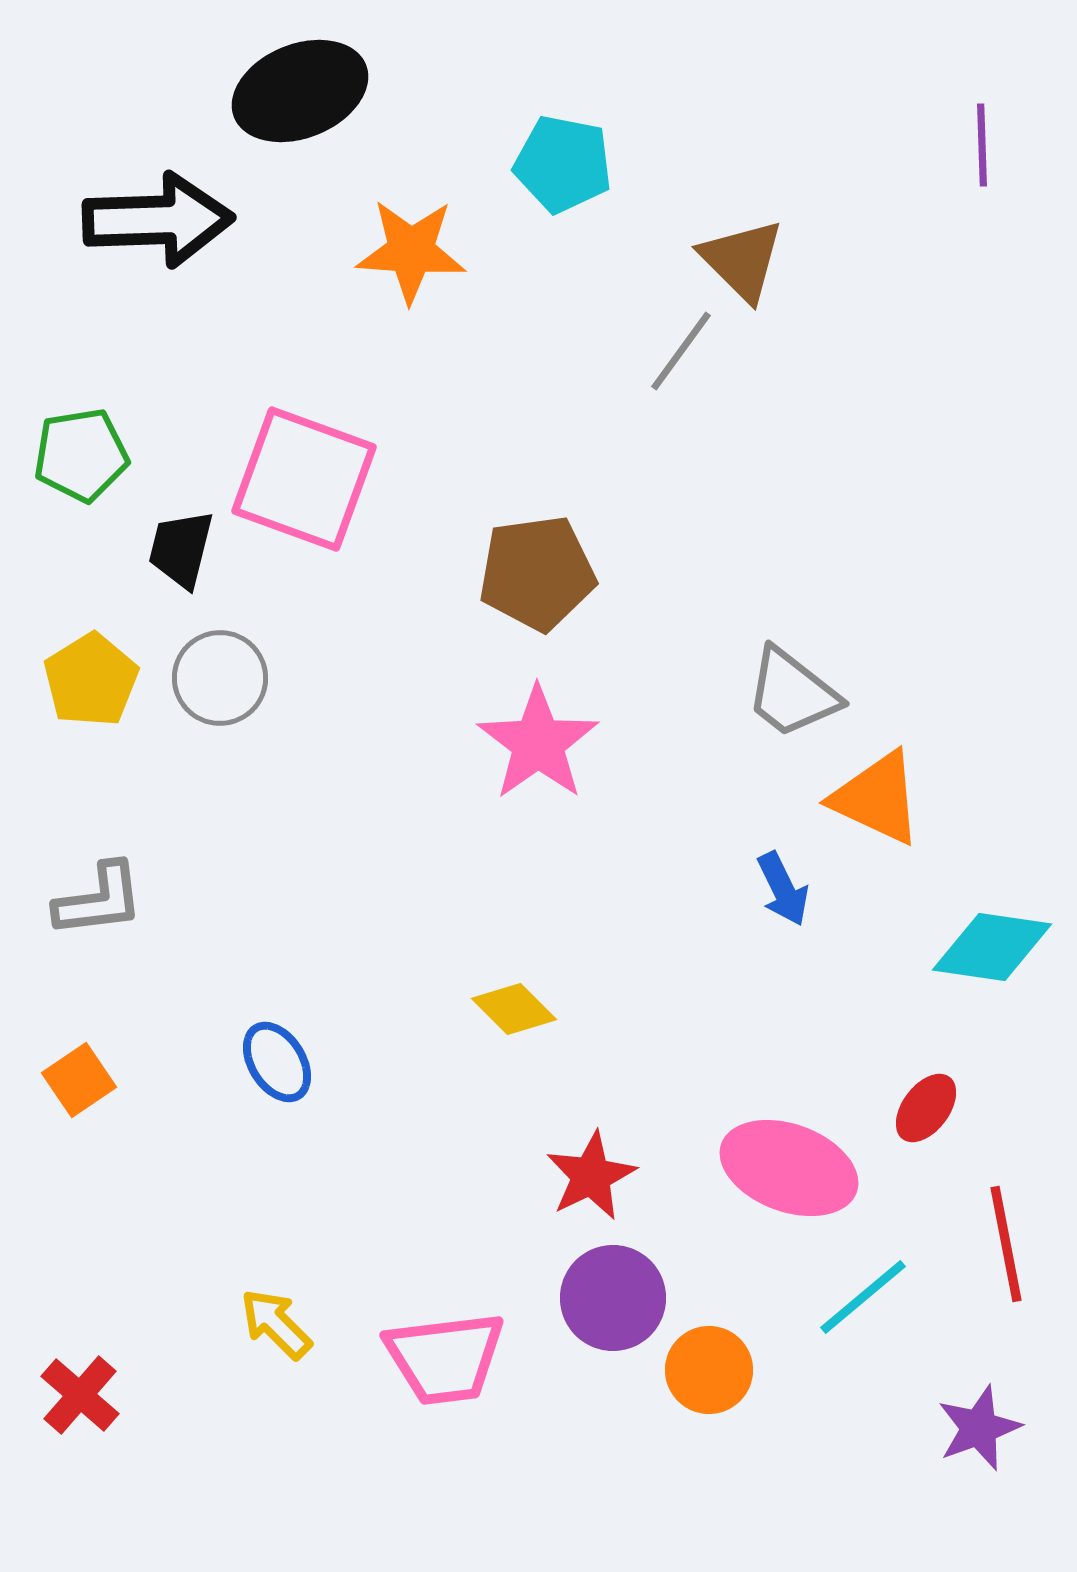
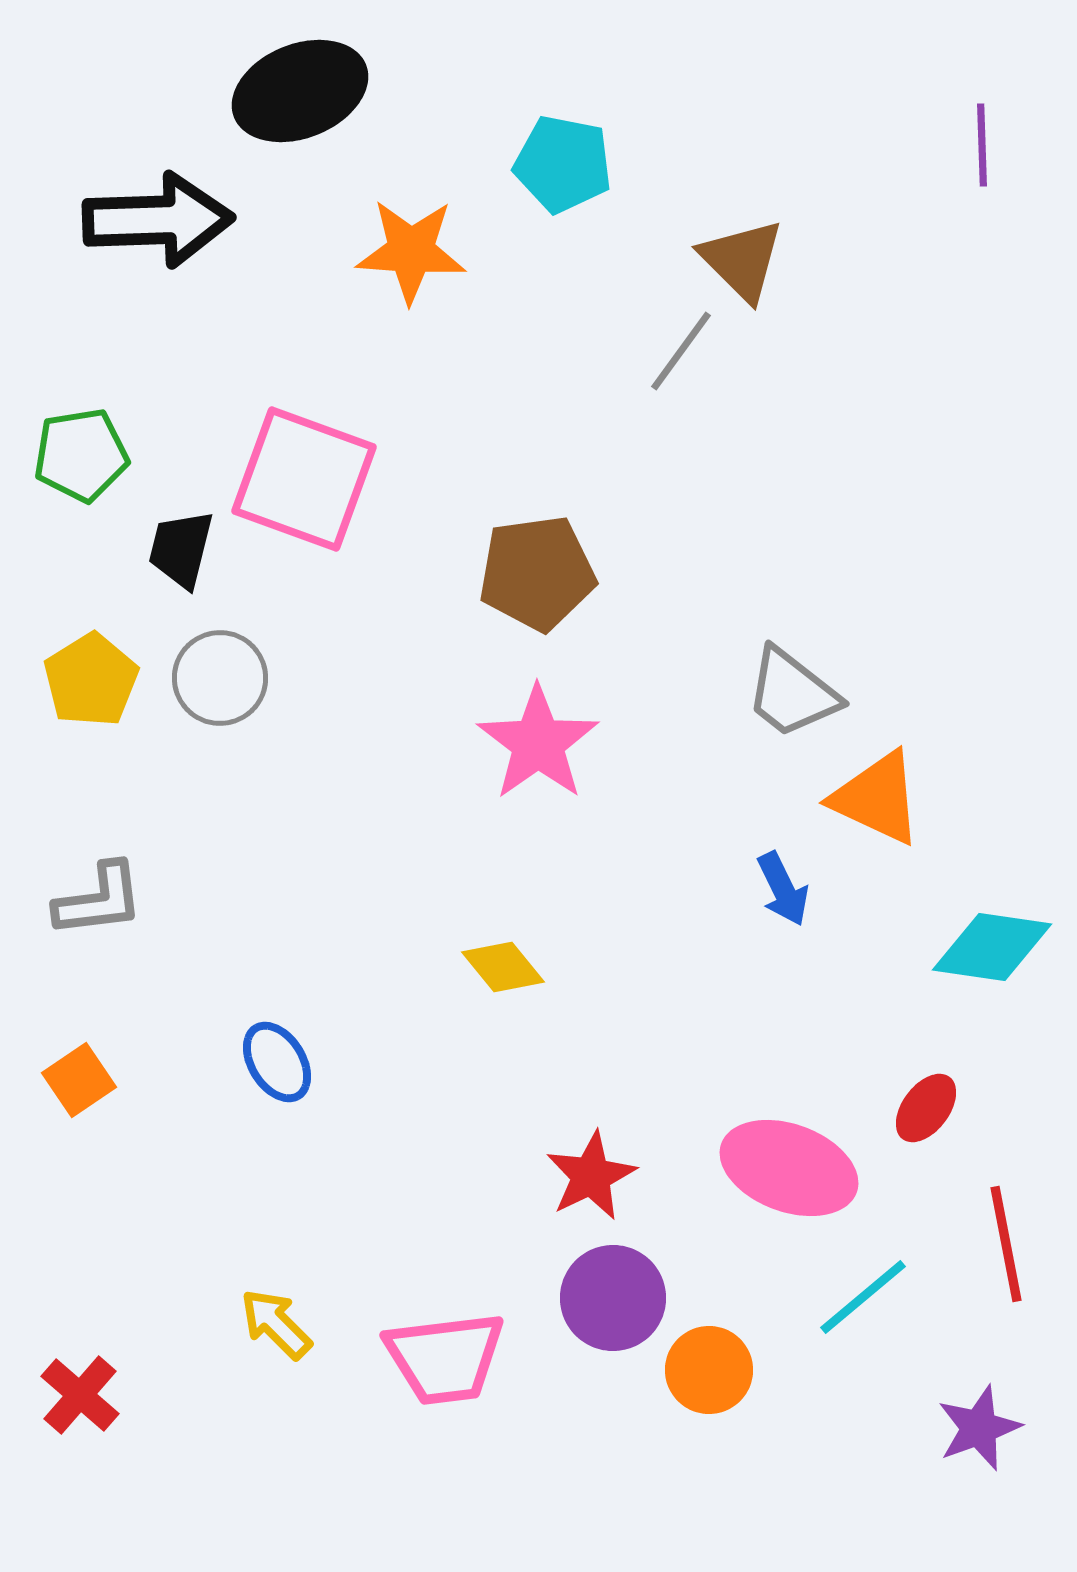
yellow diamond: moved 11 px left, 42 px up; rotated 6 degrees clockwise
